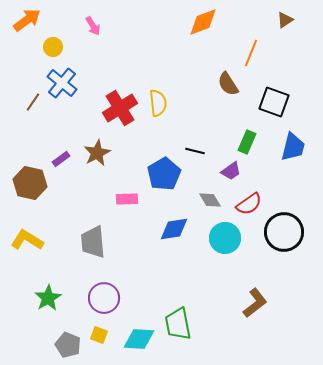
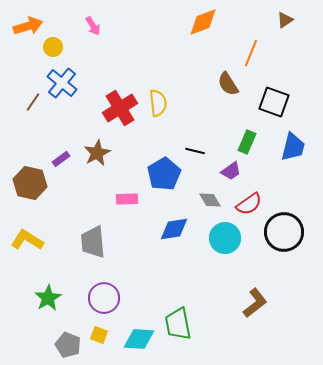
orange arrow: moved 1 px right, 6 px down; rotated 20 degrees clockwise
